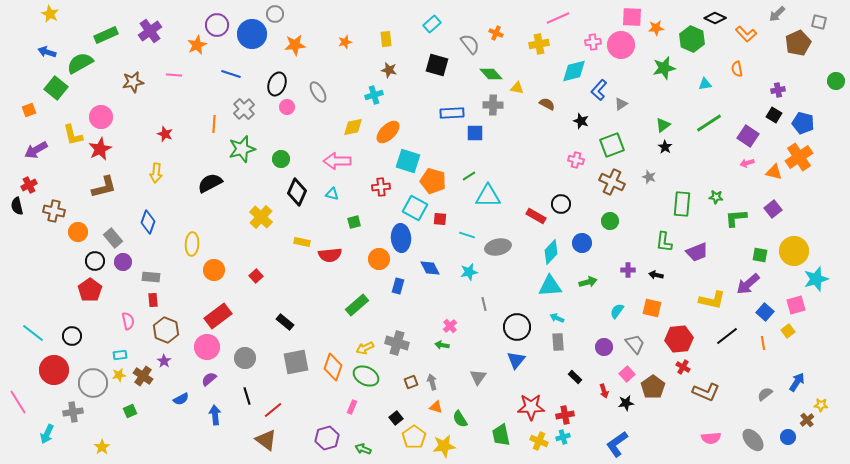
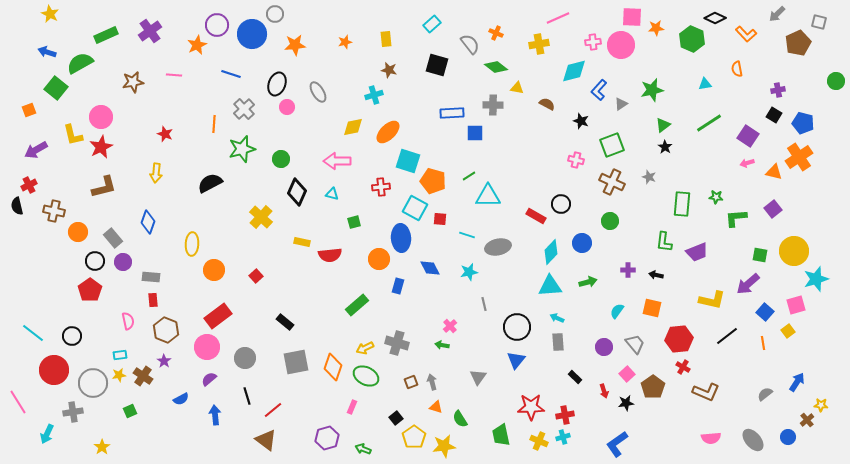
green star at (664, 68): moved 12 px left, 22 px down
green diamond at (491, 74): moved 5 px right, 7 px up; rotated 10 degrees counterclockwise
red star at (100, 149): moved 1 px right, 2 px up
